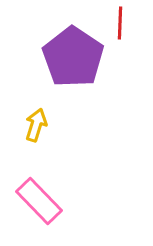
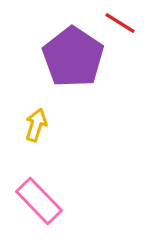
red line: rotated 60 degrees counterclockwise
